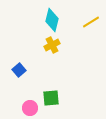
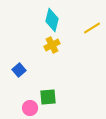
yellow line: moved 1 px right, 6 px down
green square: moved 3 px left, 1 px up
